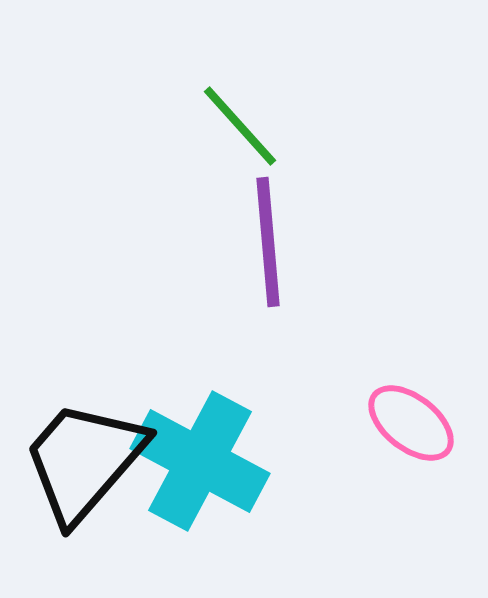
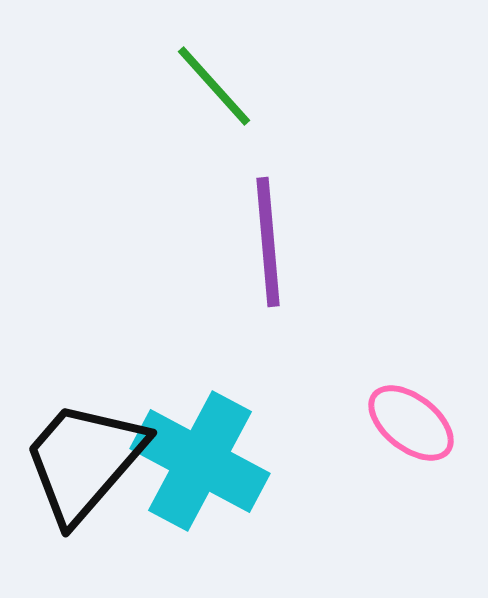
green line: moved 26 px left, 40 px up
